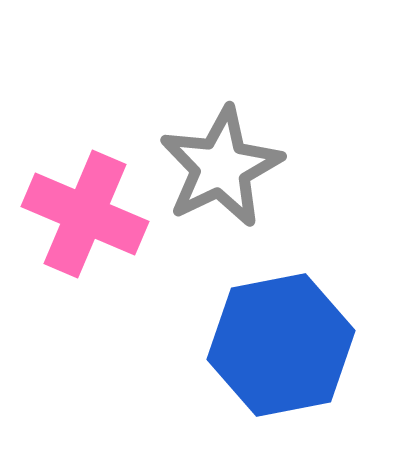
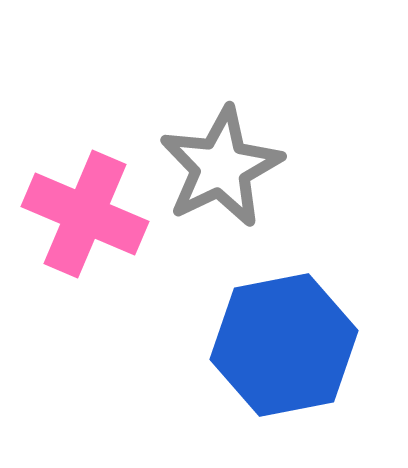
blue hexagon: moved 3 px right
